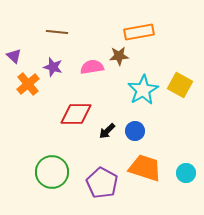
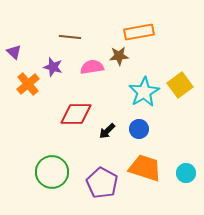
brown line: moved 13 px right, 5 px down
purple triangle: moved 4 px up
yellow square: rotated 25 degrees clockwise
cyan star: moved 1 px right, 2 px down
blue circle: moved 4 px right, 2 px up
